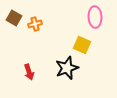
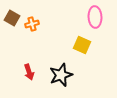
brown square: moved 2 px left
orange cross: moved 3 px left
black star: moved 6 px left, 7 px down
